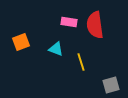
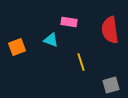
red semicircle: moved 15 px right, 5 px down
orange square: moved 4 px left, 5 px down
cyan triangle: moved 5 px left, 9 px up
